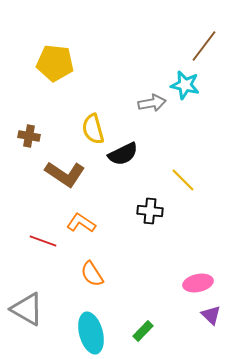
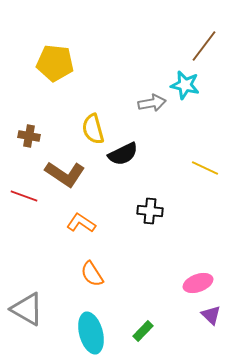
yellow line: moved 22 px right, 12 px up; rotated 20 degrees counterclockwise
red line: moved 19 px left, 45 px up
pink ellipse: rotated 8 degrees counterclockwise
